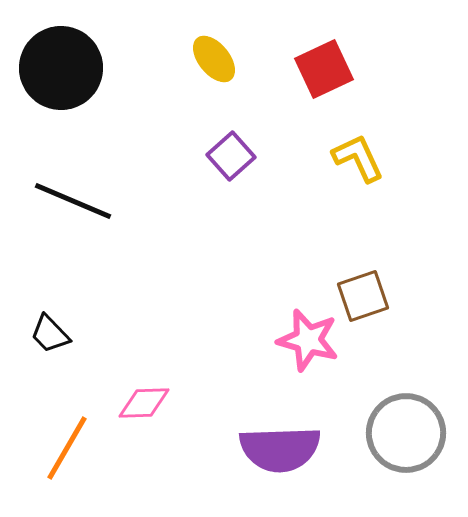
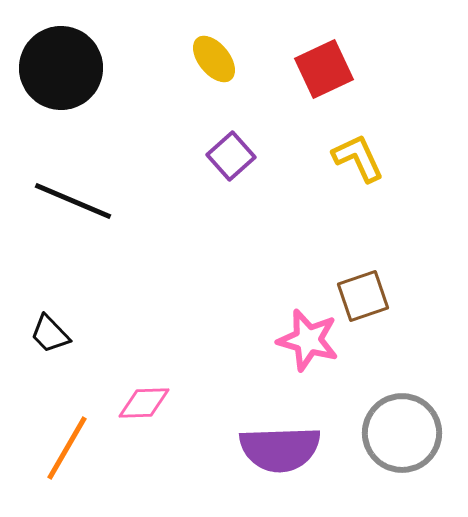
gray circle: moved 4 px left
